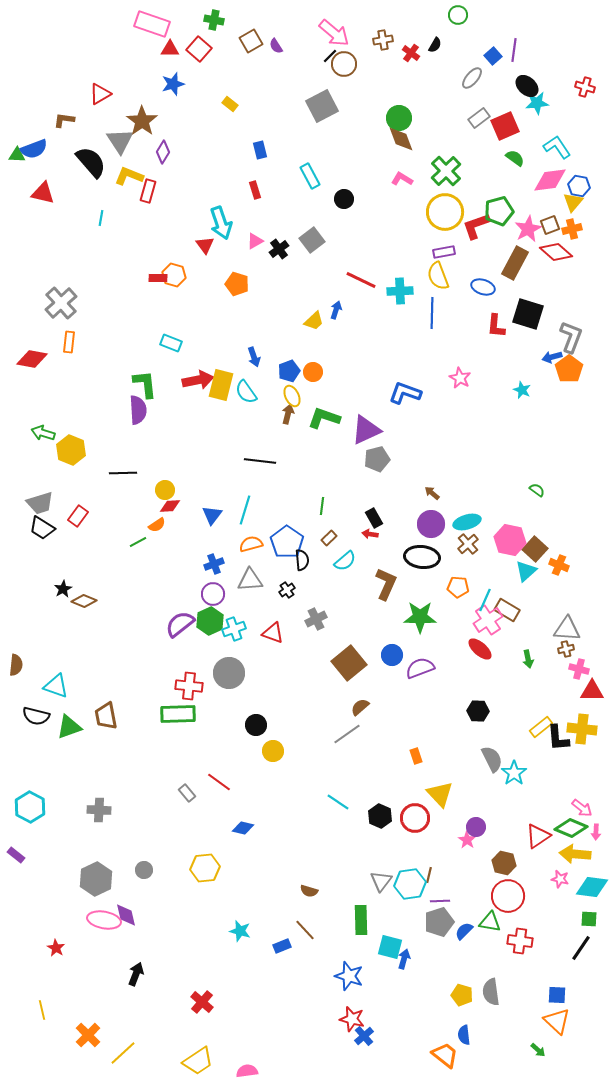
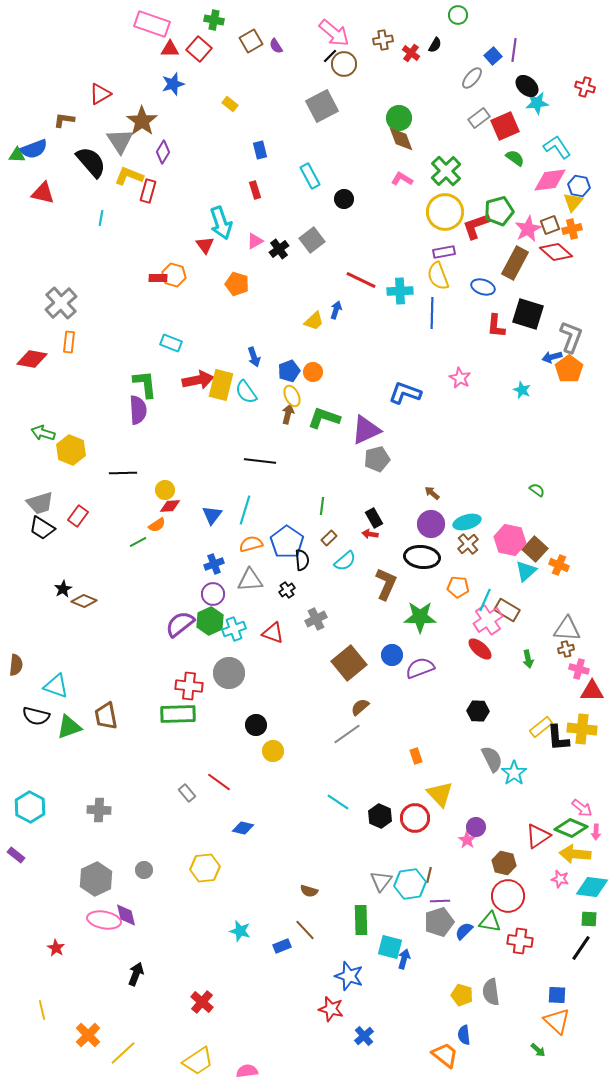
red star at (352, 1019): moved 21 px left, 10 px up
